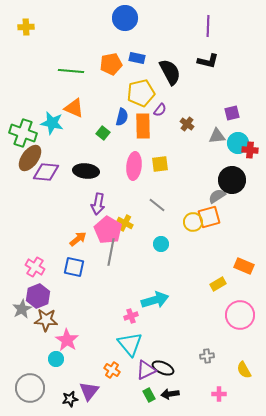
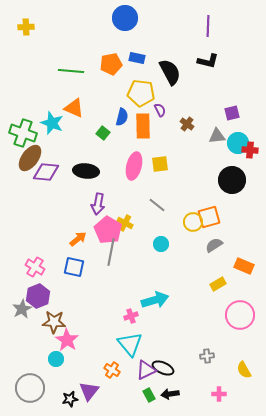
yellow pentagon at (141, 93): rotated 20 degrees clockwise
purple semicircle at (160, 110): rotated 64 degrees counterclockwise
cyan star at (52, 123): rotated 10 degrees clockwise
pink ellipse at (134, 166): rotated 8 degrees clockwise
gray semicircle at (217, 196): moved 3 px left, 49 px down
brown star at (46, 320): moved 8 px right, 2 px down
